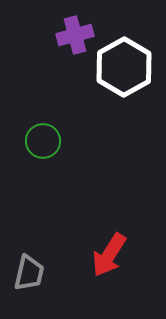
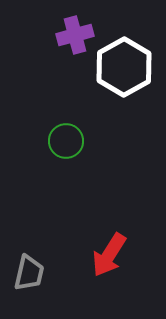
green circle: moved 23 px right
